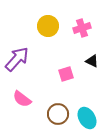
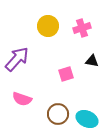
black triangle: rotated 16 degrees counterclockwise
pink semicircle: rotated 18 degrees counterclockwise
cyan ellipse: moved 1 px down; rotated 35 degrees counterclockwise
